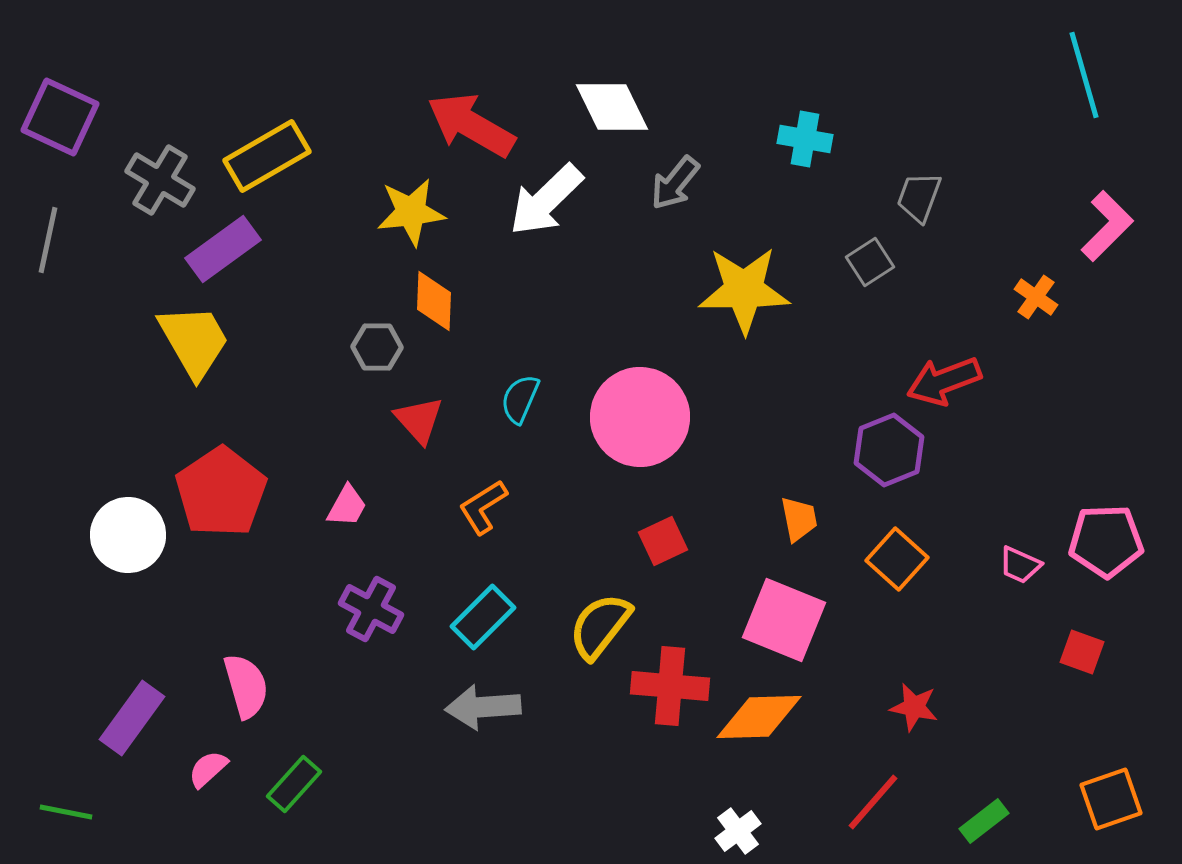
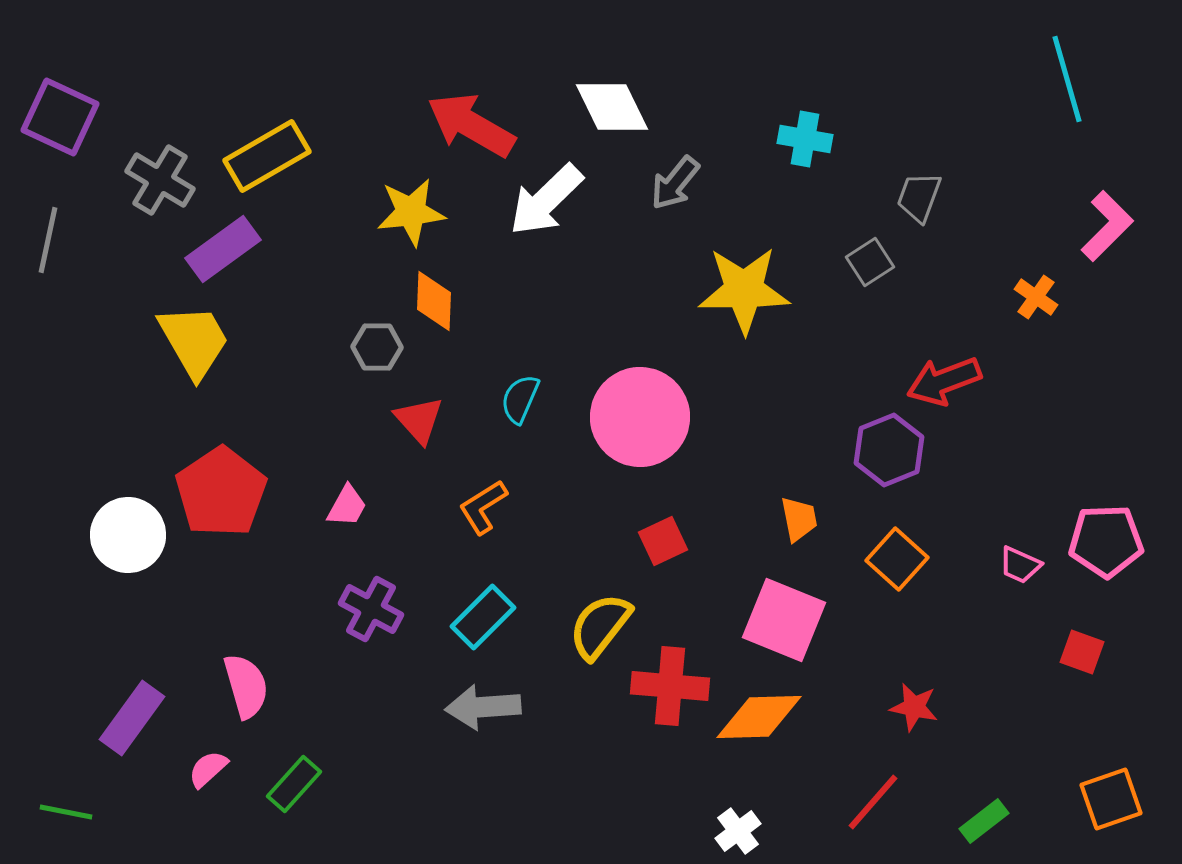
cyan line at (1084, 75): moved 17 px left, 4 px down
